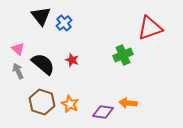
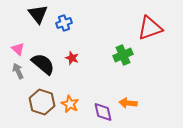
black triangle: moved 3 px left, 2 px up
blue cross: rotated 21 degrees clockwise
red star: moved 2 px up
purple diamond: rotated 70 degrees clockwise
